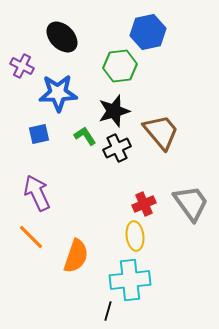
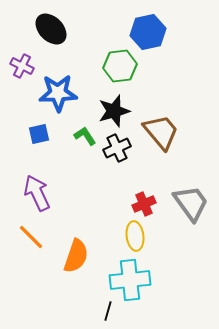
black ellipse: moved 11 px left, 8 px up
